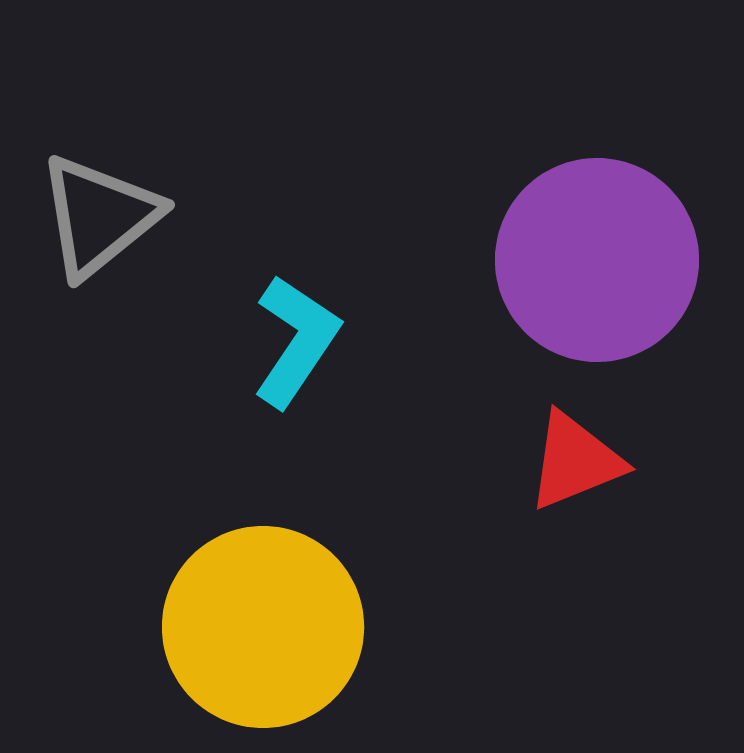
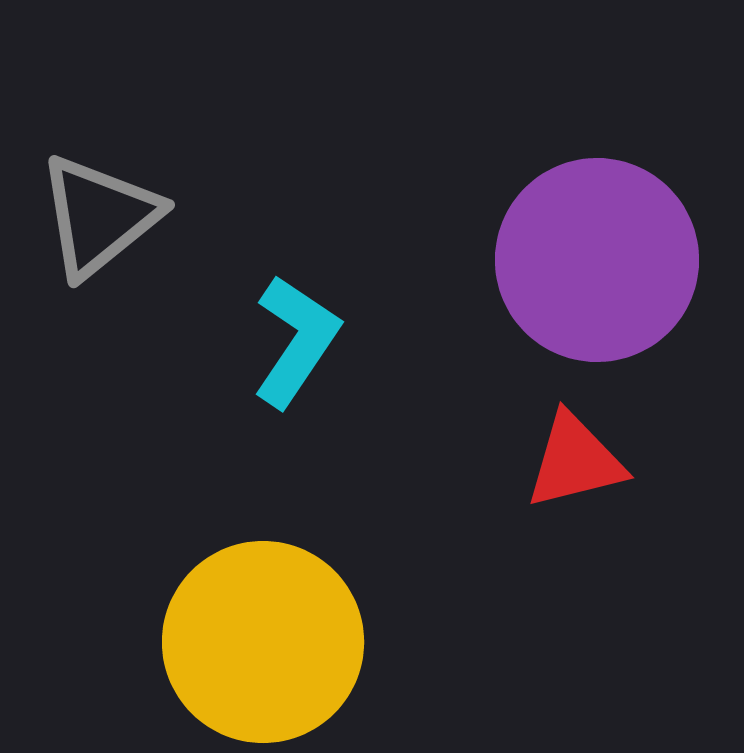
red triangle: rotated 8 degrees clockwise
yellow circle: moved 15 px down
